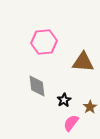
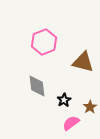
pink hexagon: rotated 15 degrees counterclockwise
brown triangle: rotated 10 degrees clockwise
pink semicircle: rotated 18 degrees clockwise
